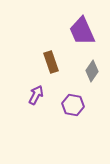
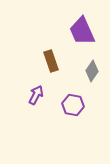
brown rectangle: moved 1 px up
